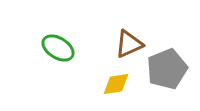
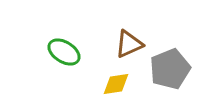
green ellipse: moved 6 px right, 4 px down
gray pentagon: moved 3 px right
